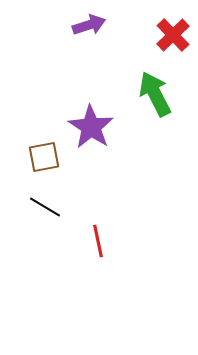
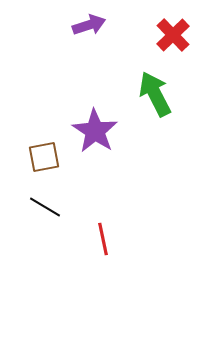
purple star: moved 4 px right, 4 px down
red line: moved 5 px right, 2 px up
